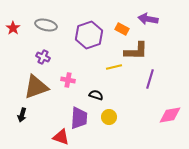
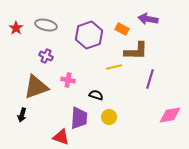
red star: moved 3 px right
purple cross: moved 3 px right, 1 px up
